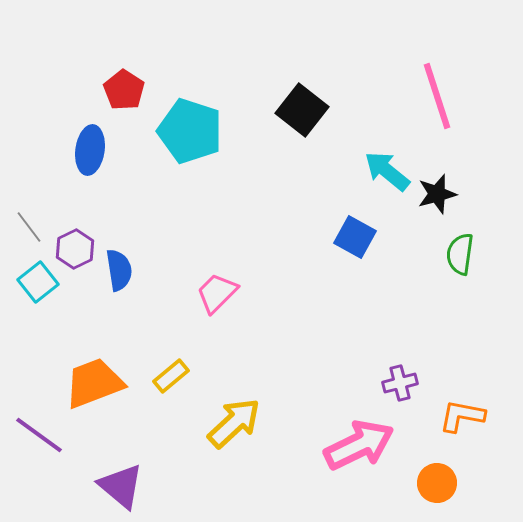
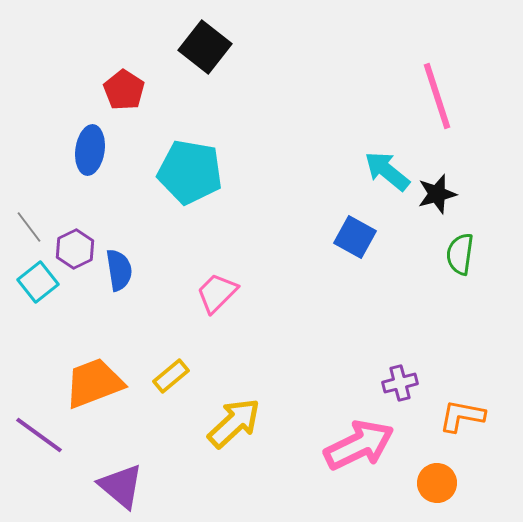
black square: moved 97 px left, 63 px up
cyan pentagon: moved 41 px down; rotated 8 degrees counterclockwise
